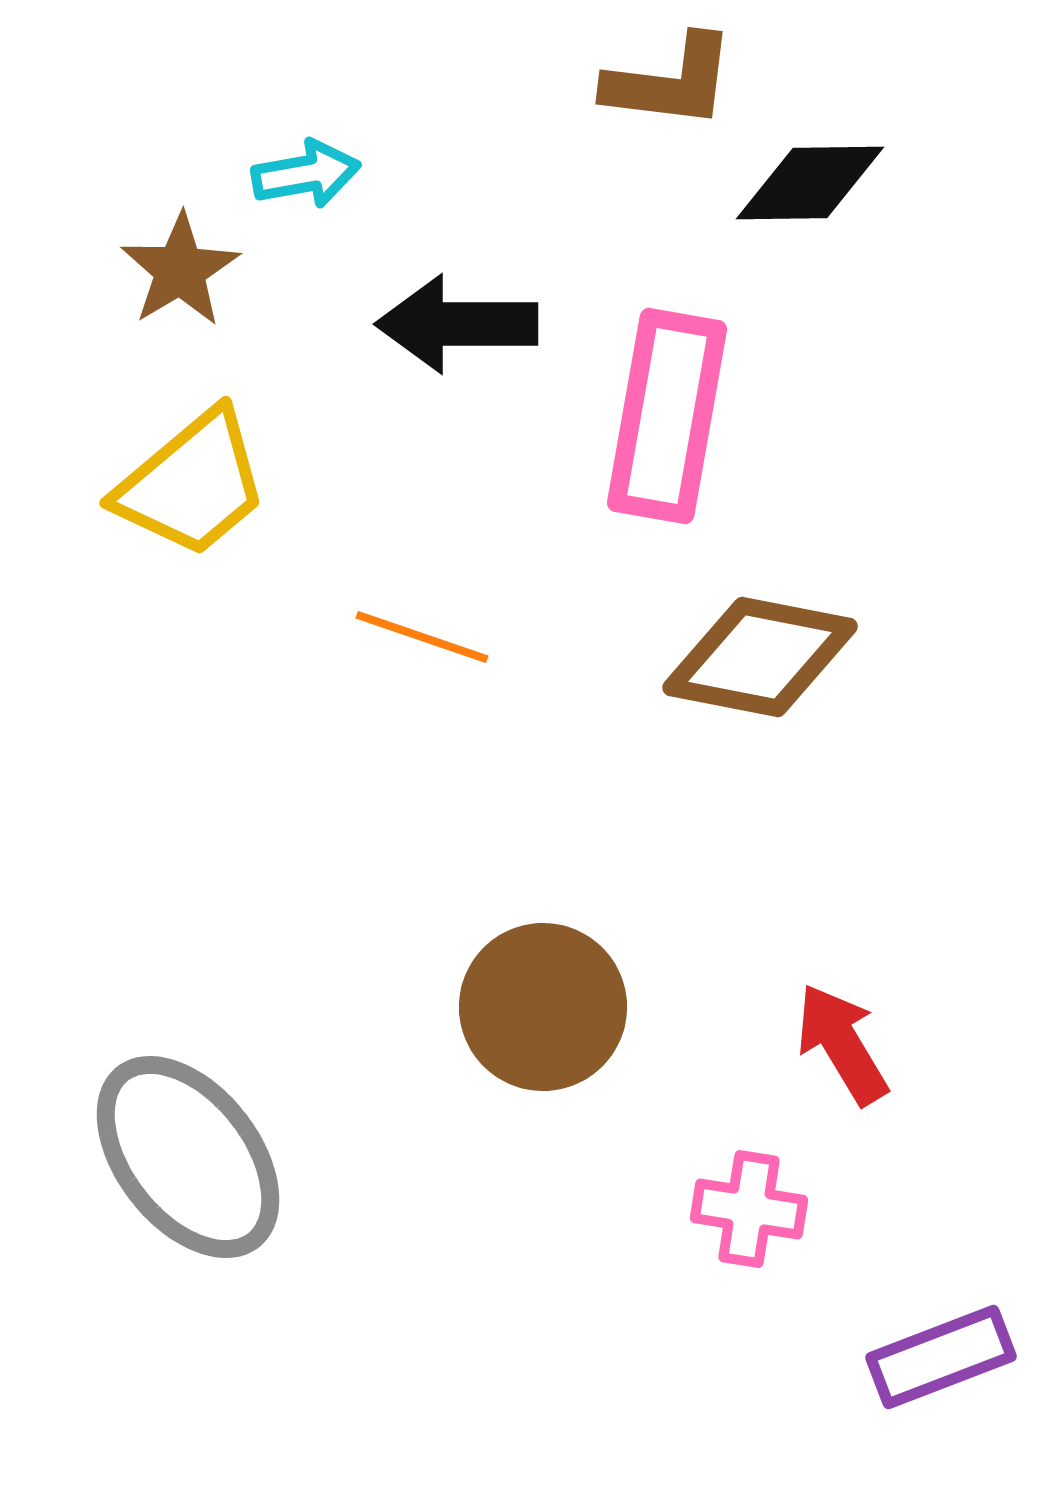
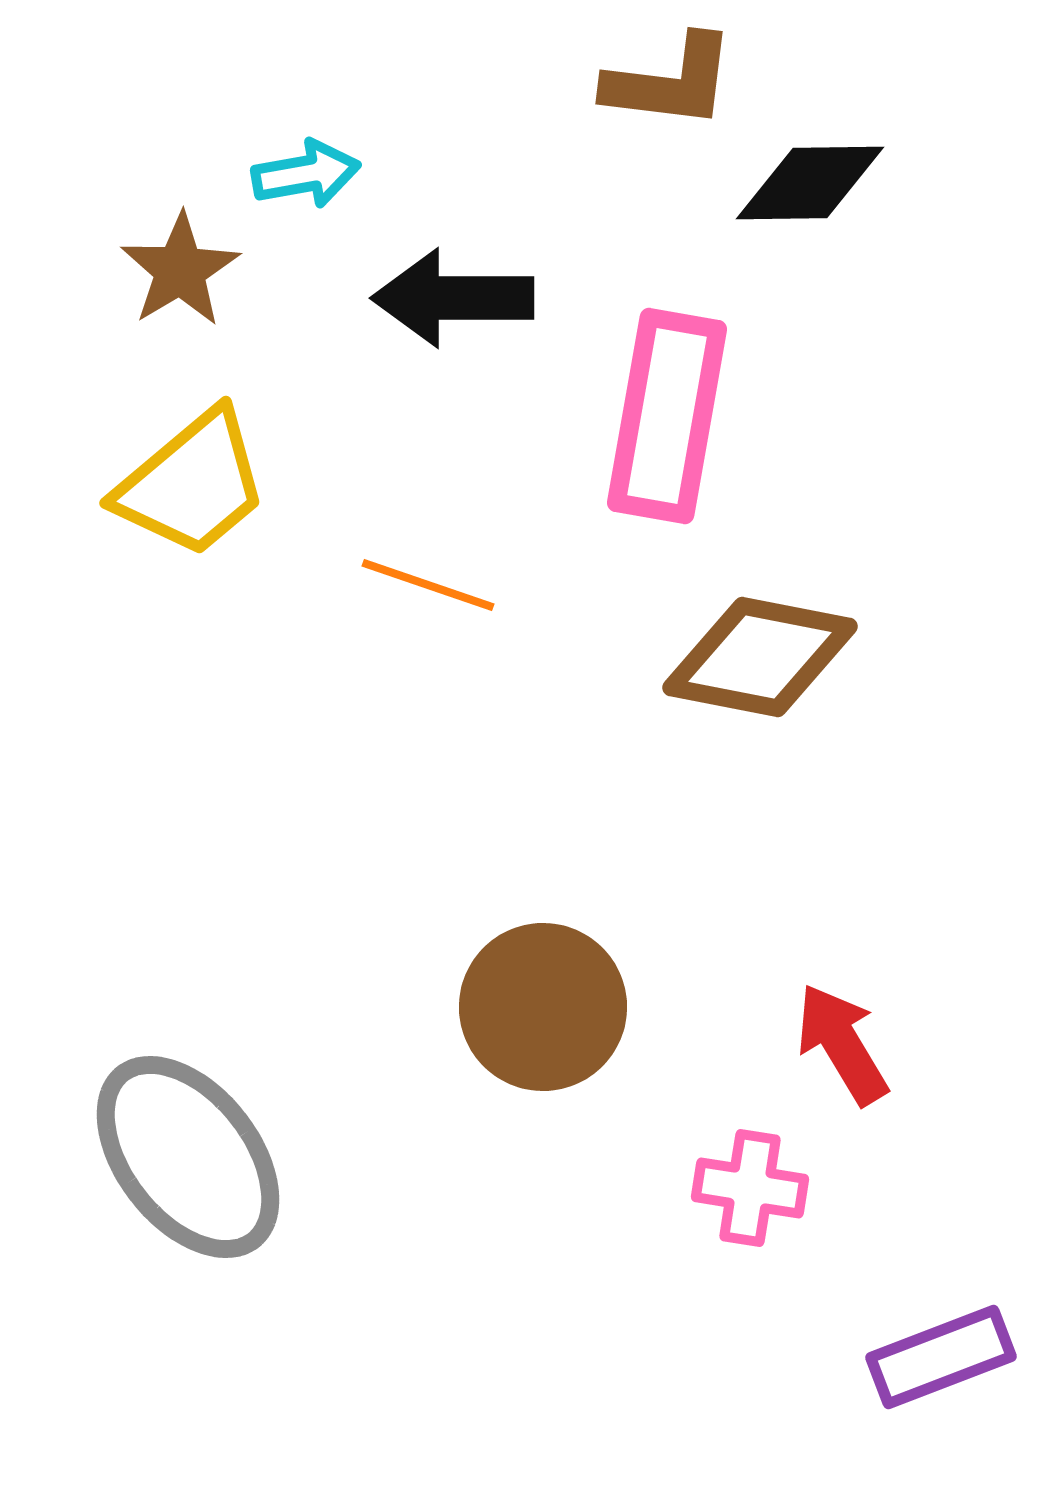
black arrow: moved 4 px left, 26 px up
orange line: moved 6 px right, 52 px up
pink cross: moved 1 px right, 21 px up
